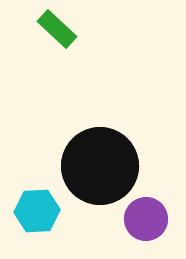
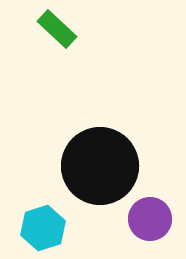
cyan hexagon: moved 6 px right, 17 px down; rotated 15 degrees counterclockwise
purple circle: moved 4 px right
